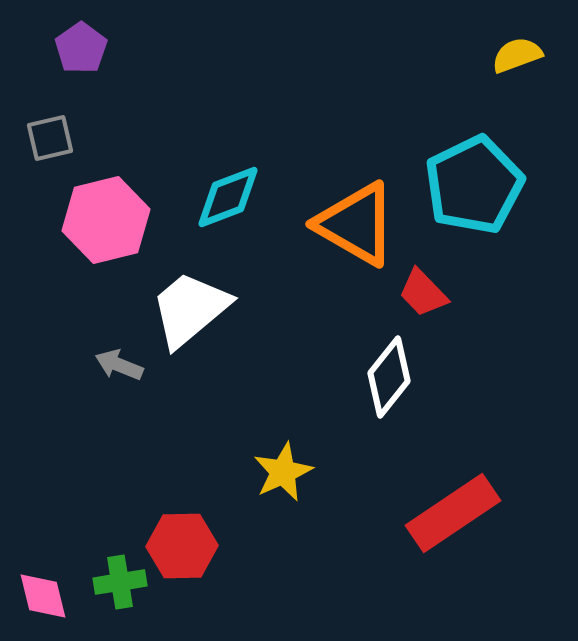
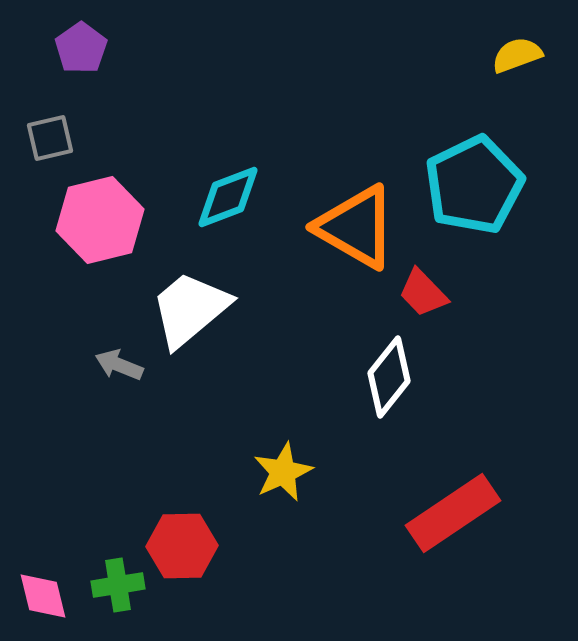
pink hexagon: moved 6 px left
orange triangle: moved 3 px down
green cross: moved 2 px left, 3 px down
